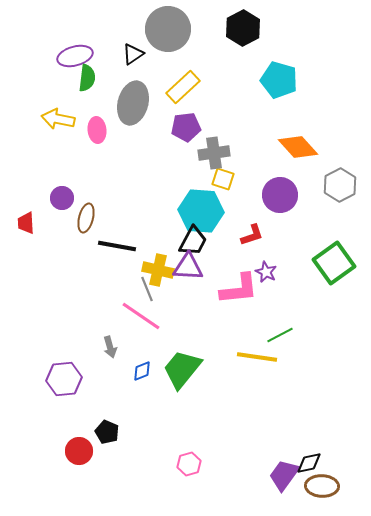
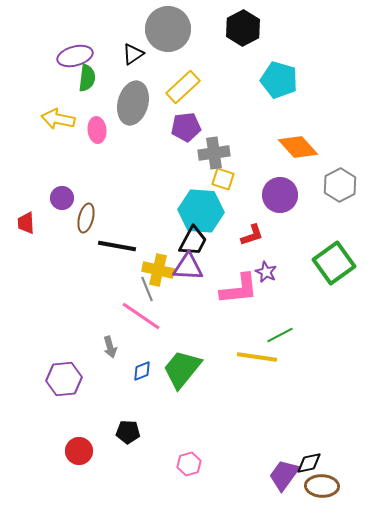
black pentagon at (107, 432): moved 21 px right; rotated 20 degrees counterclockwise
